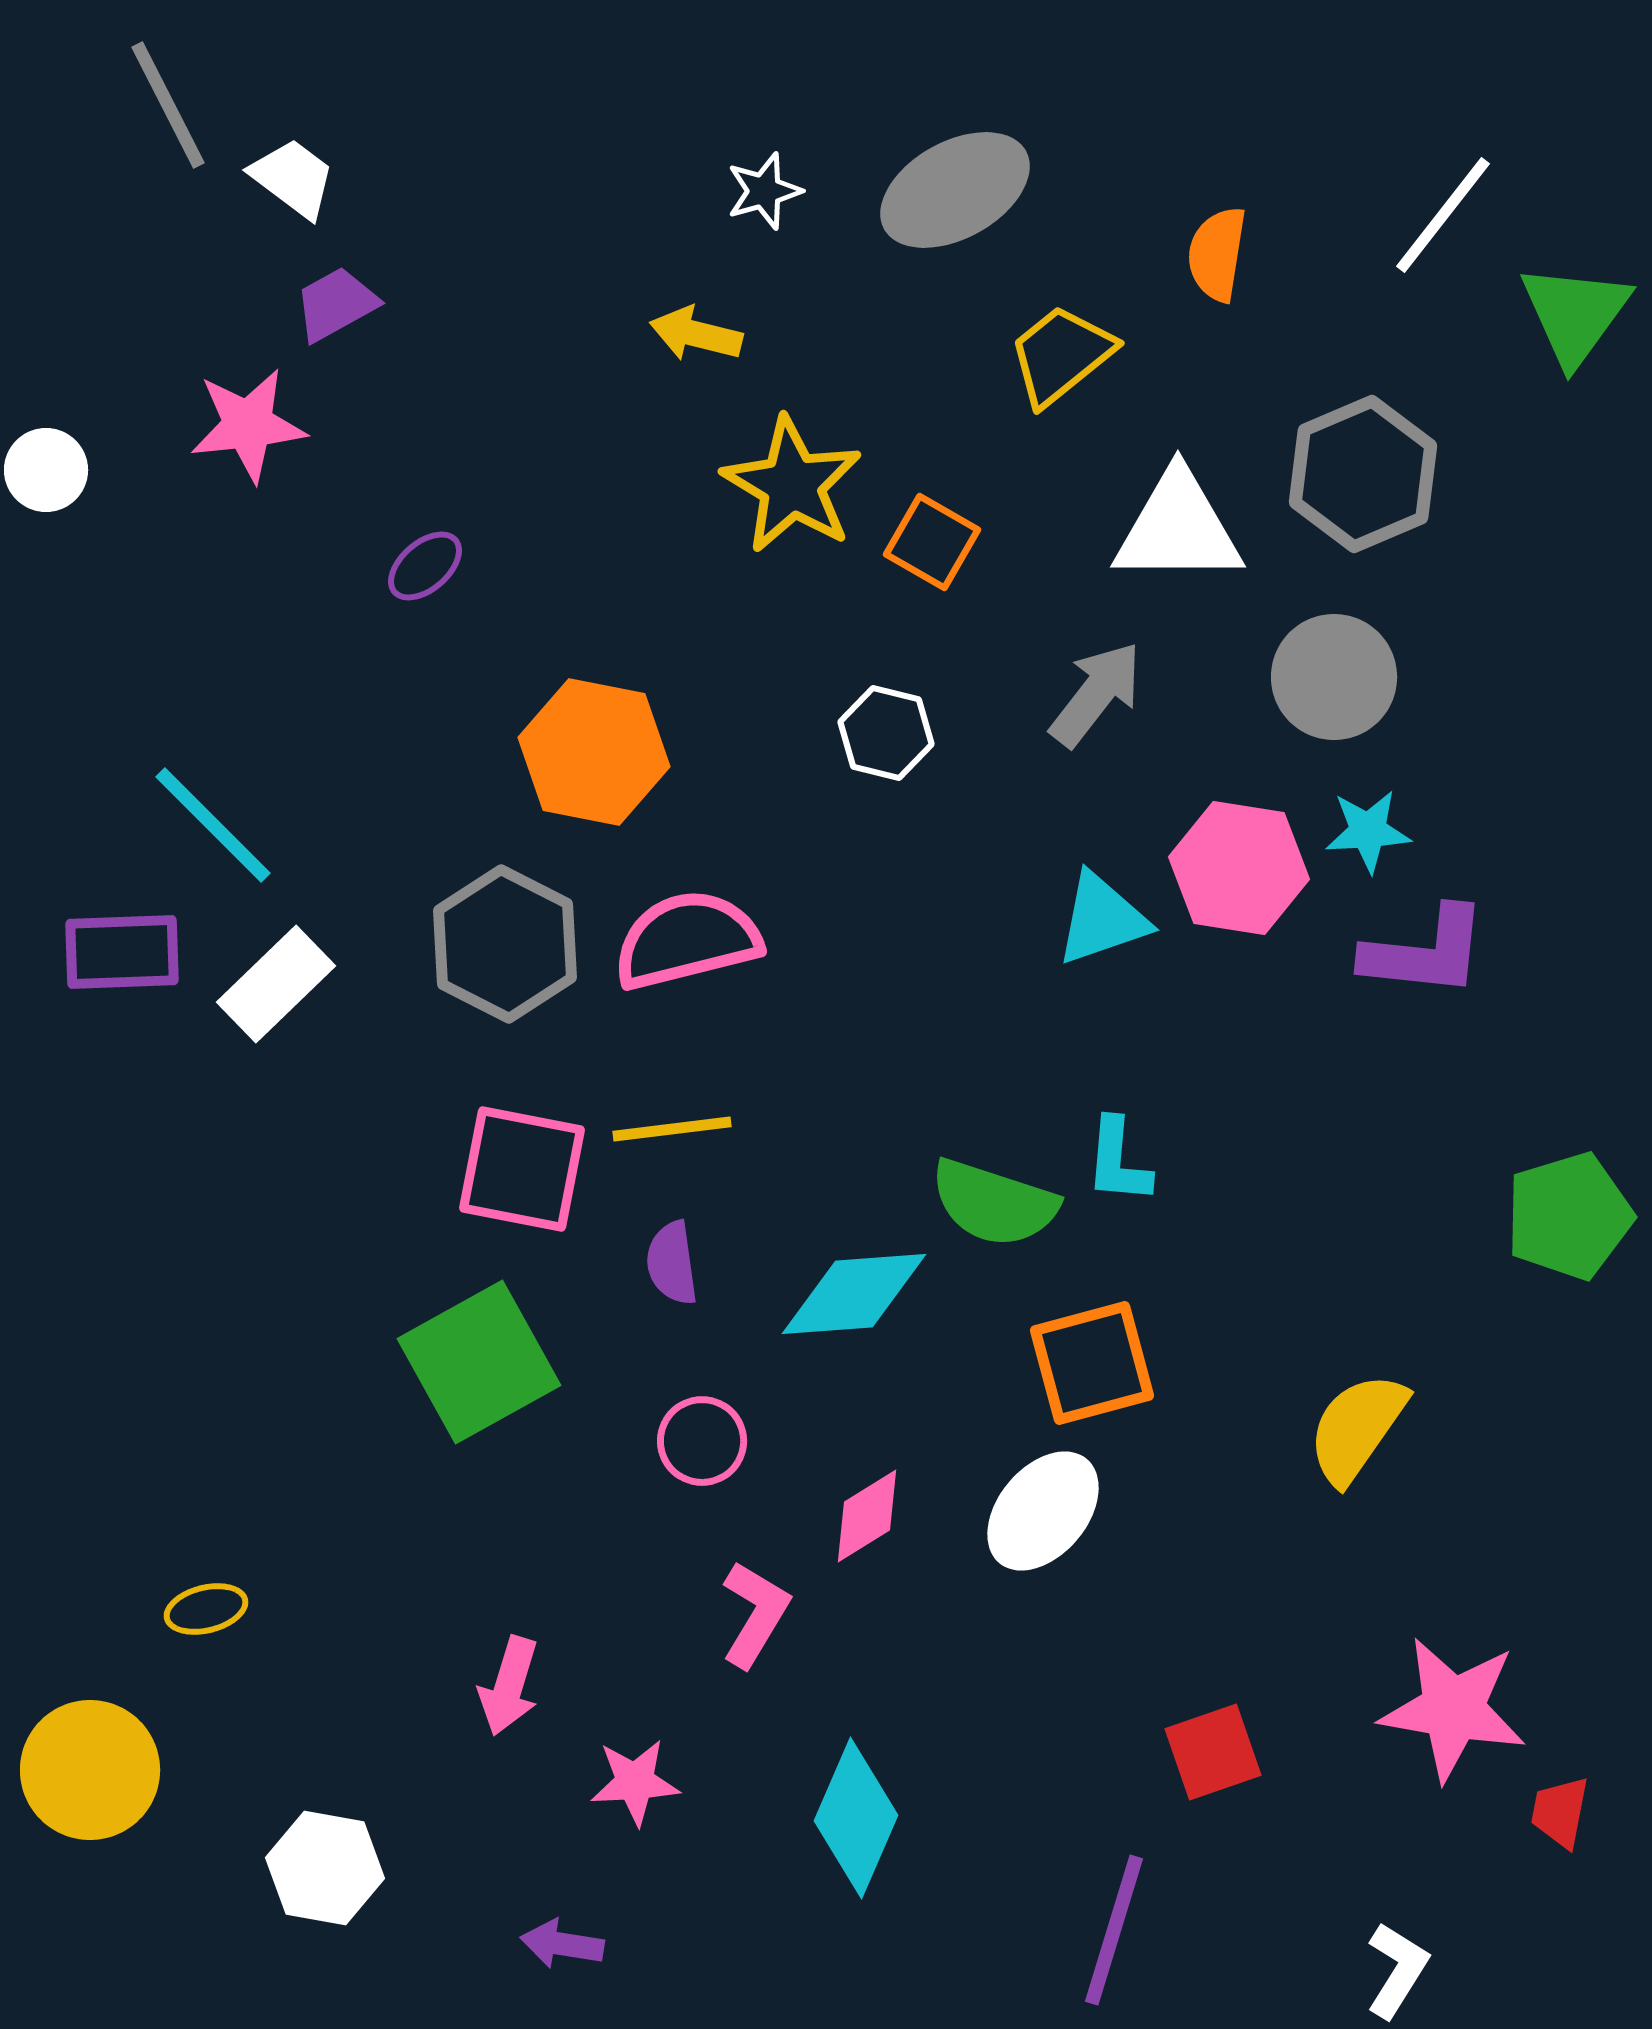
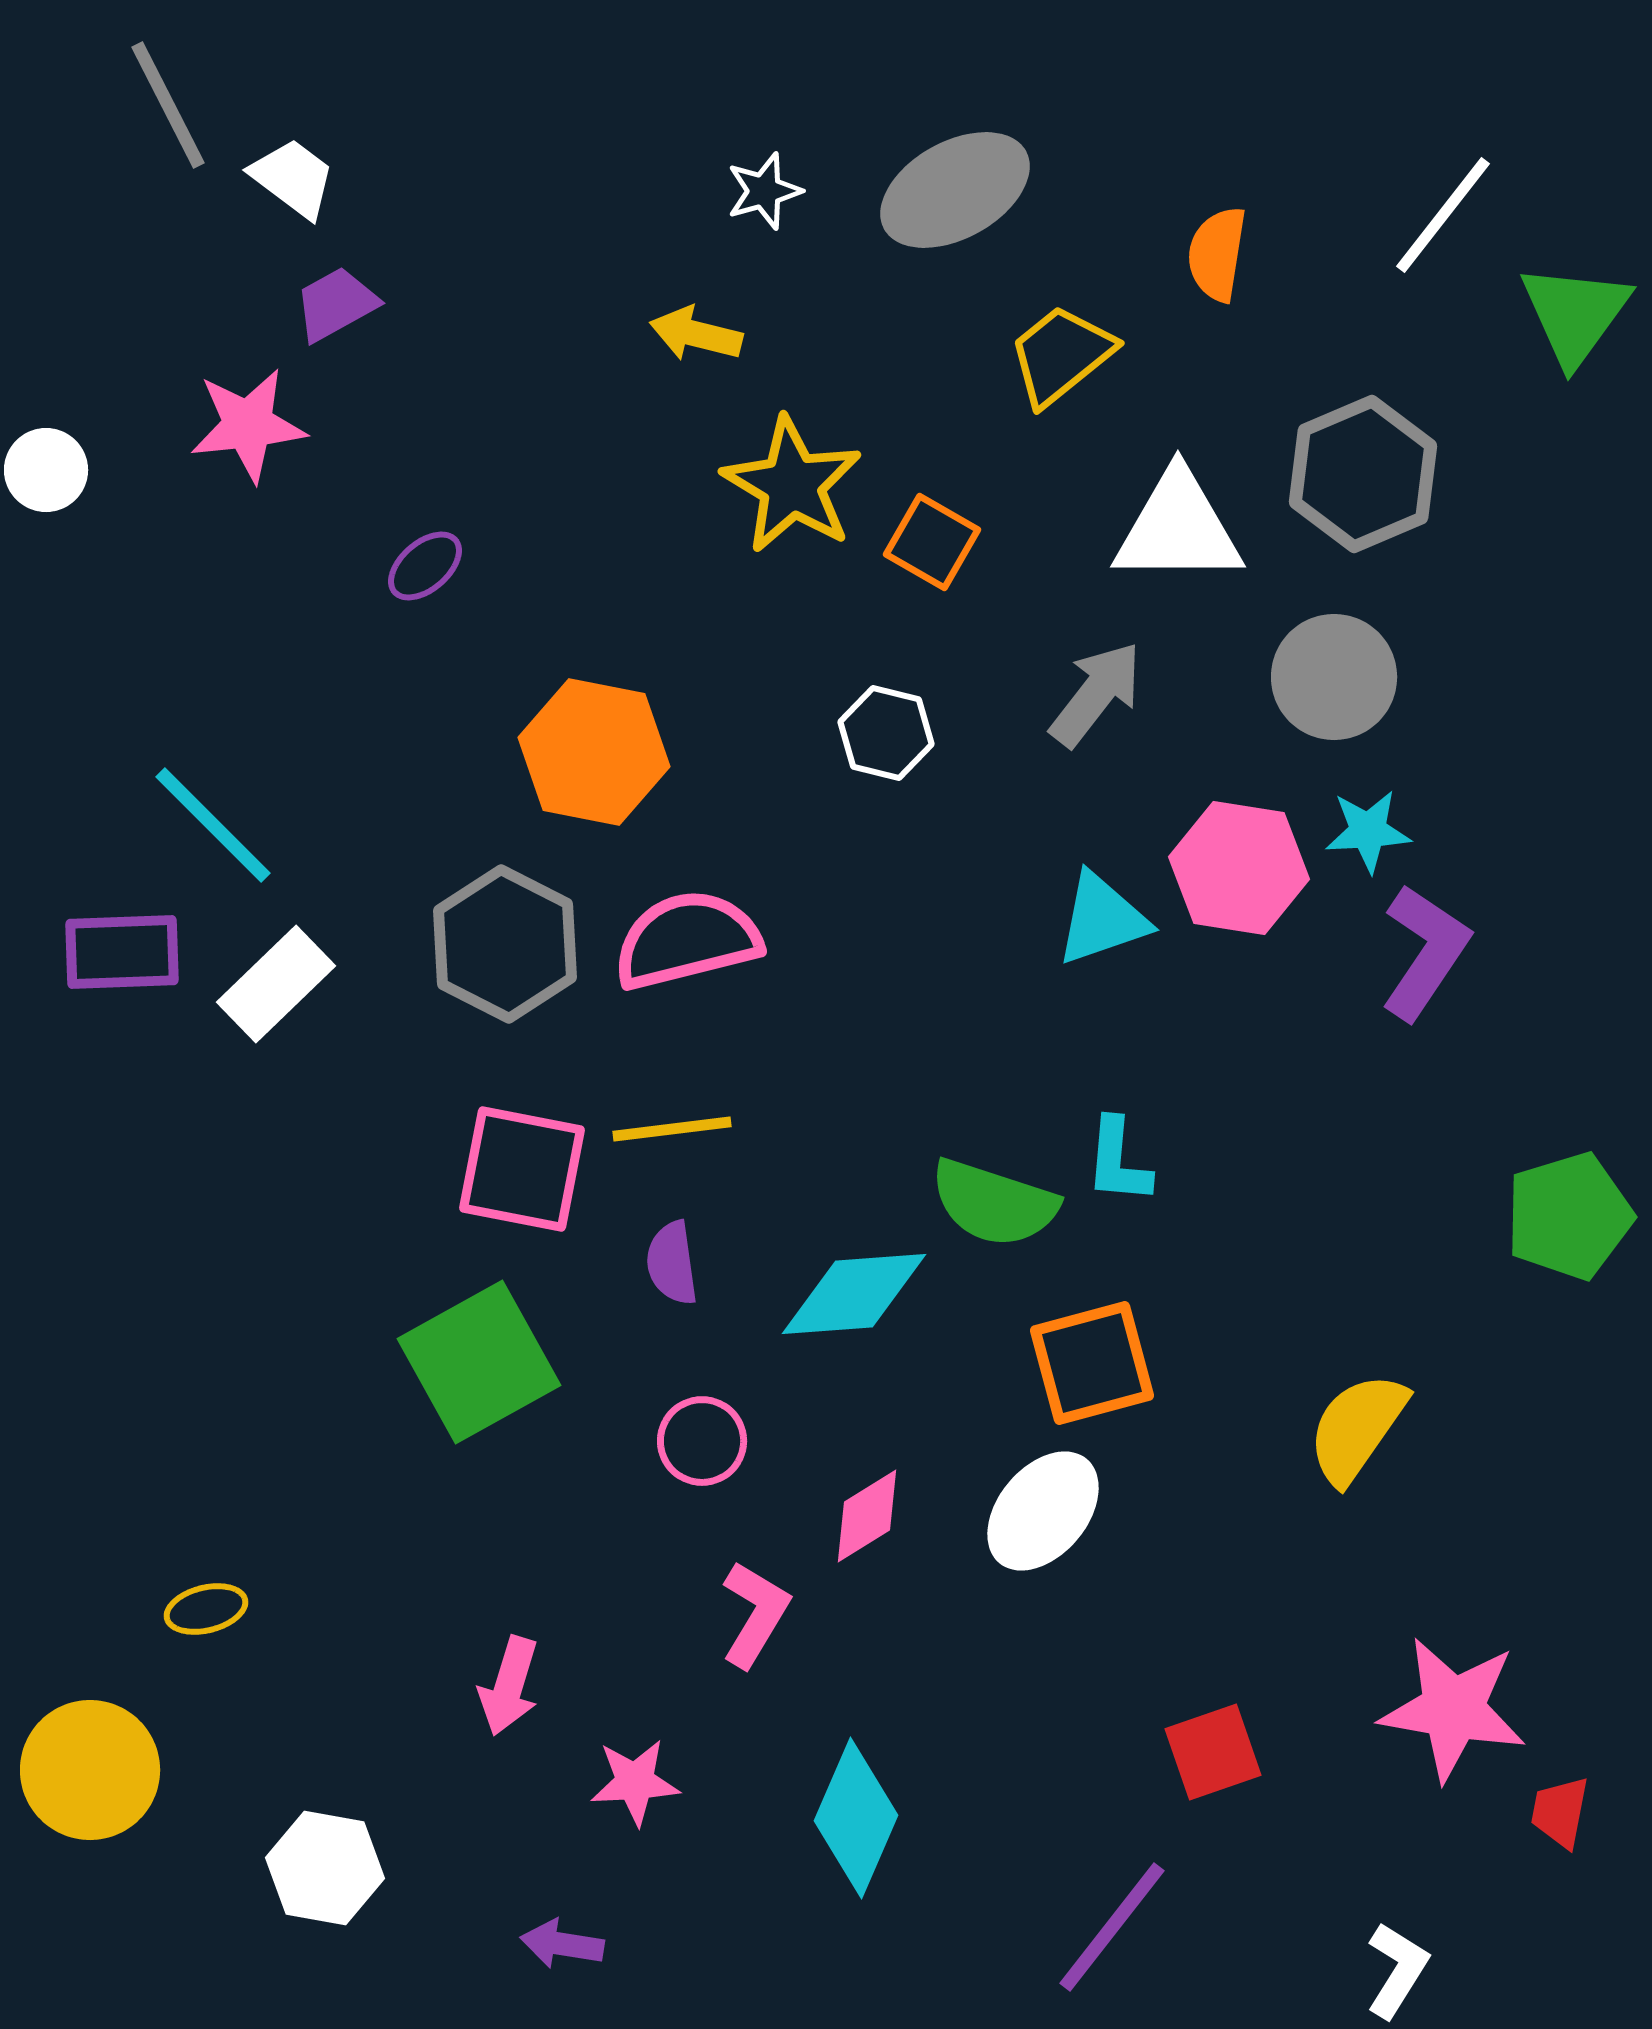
purple L-shape at (1425, 952): rotated 62 degrees counterclockwise
purple line at (1114, 1930): moved 2 px left, 3 px up; rotated 21 degrees clockwise
